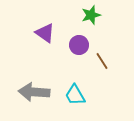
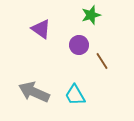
purple triangle: moved 4 px left, 4 px up
gray arrow: rotated 20 degrees clockwise
